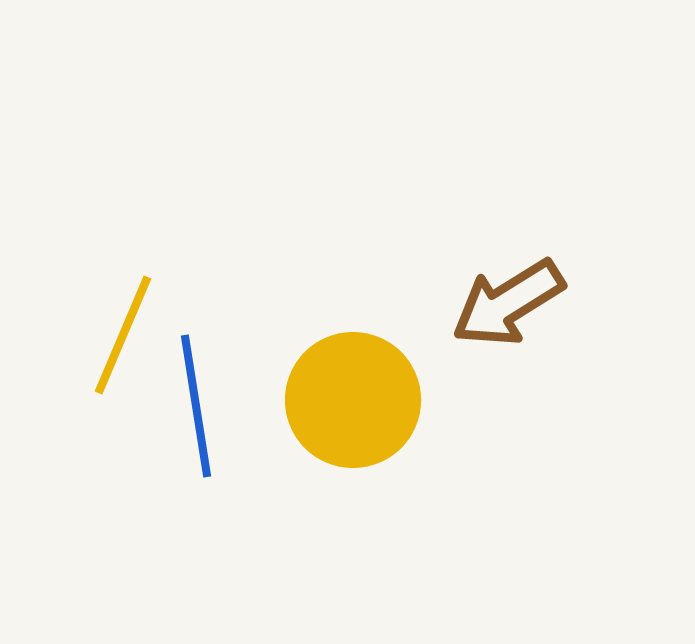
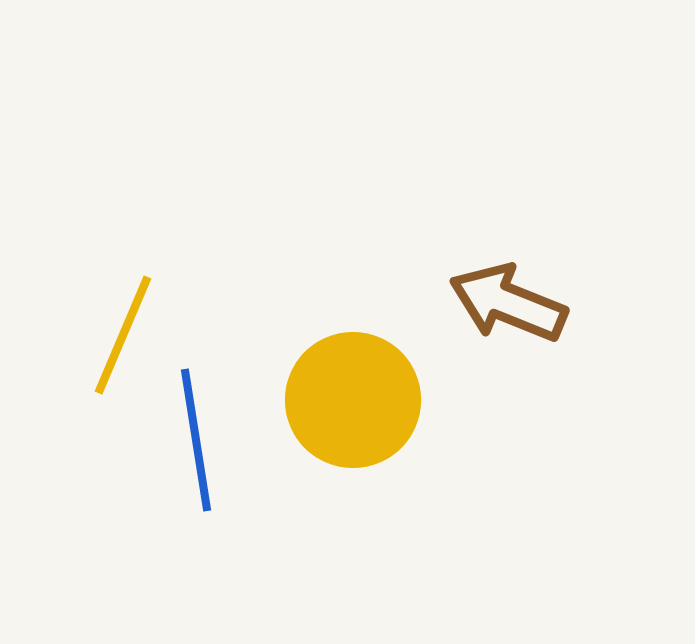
brown arrow: rotated 54 degrees clockwise
blue line: moved 34 px down
